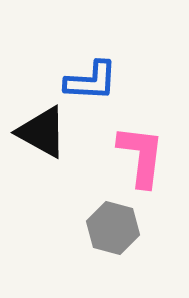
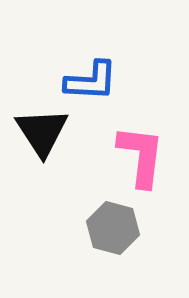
black triangle: rotated 28 degrees clockwise
